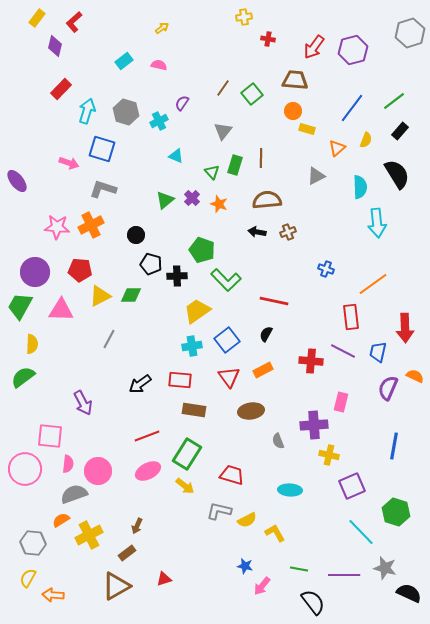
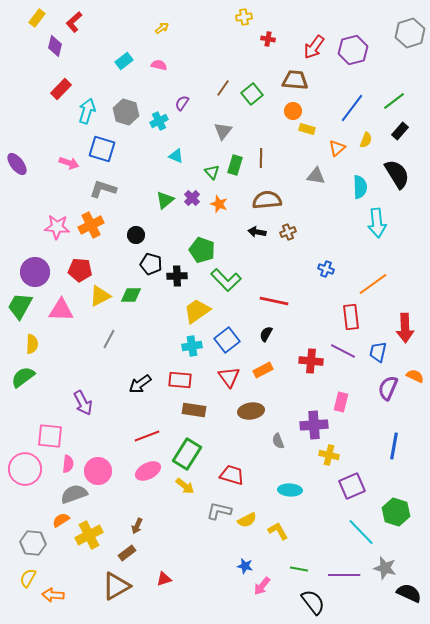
gray triangle at (316, 176): rotated 36 degrees clockwise
purple ellipse at (17, 181): moved 17 px up
yellow L-shape at (275, 533): moved 3 px right, 2 px up
